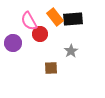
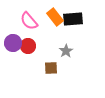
pink semicircle: rotated 12 degrees counterclockwise
red circle: moved 12 px left, 12 px down
gray star: moved 5 px left
